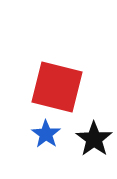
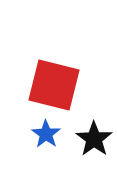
red square: moved 3 px left, 2 px up
